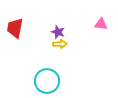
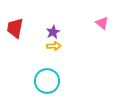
pink triangle: moved 1 px right, 1 px up; rotated 32 degrees clockwise
purple star: moved 5 px left; rotated 24 degrees clockwise
yellow arrow: moved 6 px left, 2 px down
